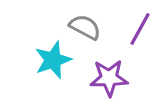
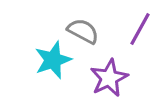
gray semicircle: moved 2 px left, 4 px down
purple star: rotated 24 degrees counterclockwise
